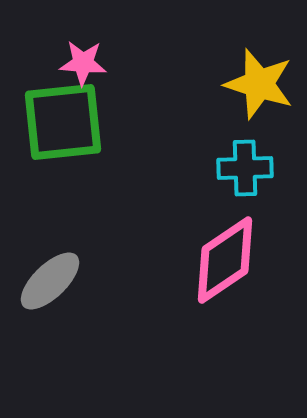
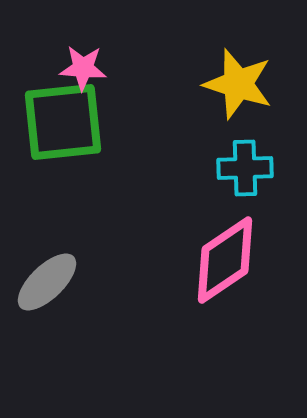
pink star: moved 5 px down
yellow star: moved 21 px left
gray ellipse: moved 3 px left, 1 px down
